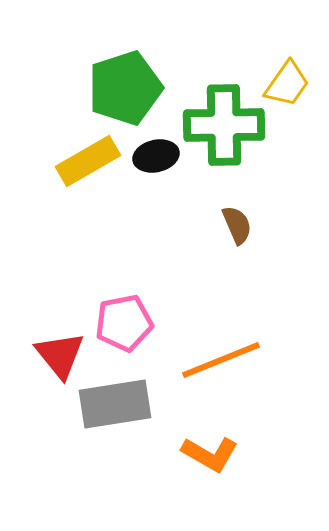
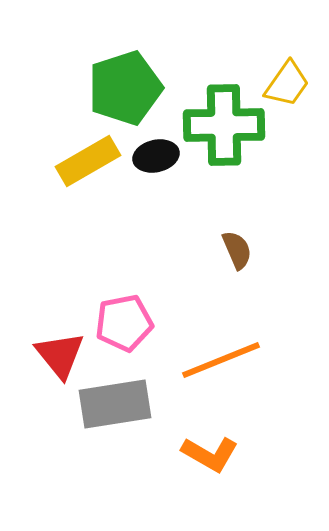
brown semicircle: moved 25 px down
